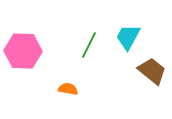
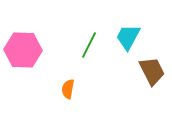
pink hexagon: moved 1 px up
brown trapezoid: rotated 24 degrees clockwise
orange semicircle: rotated 90 degrees counterclockwise
